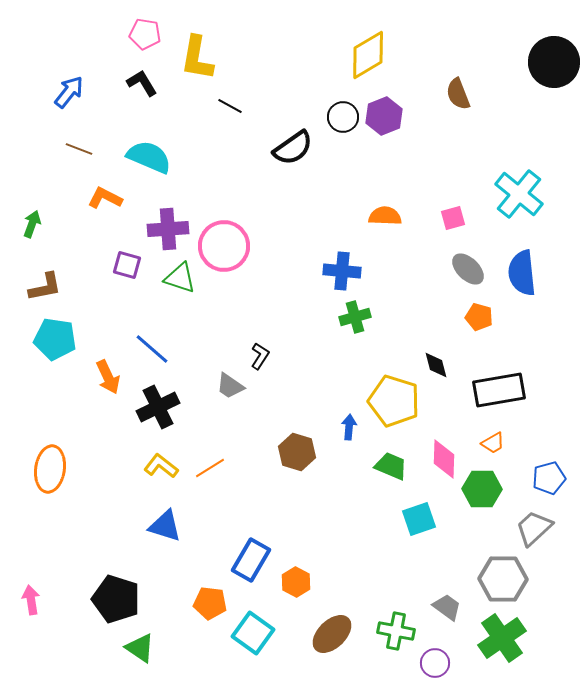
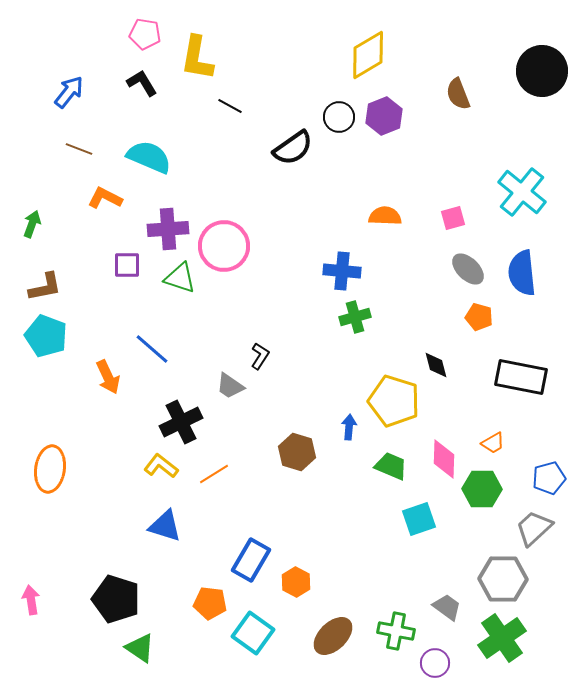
black circle at (554, 62): moved 12 px left, 9 px down
black circle at (343, 117): moved 4 px left
cyan cross at (519, 194): moved 3 px right, 2 px up
purple square at (127, 265): rotated 16 degrees counterclockwise
cyan pentagon at (55, 339): moved 9 px left, 3 px up; rotated 12 degrees clockwise
black rectangle at (499, 390): moved 22 px right, 13 px up; rotated 21 degrees clockwise
black cross at (158, 407): moved 23 px right, 15 px down
orange line at (210, 468): moved 4 px right, 6 px down
brown ellipse at (332, 634): moved 1 px right, 2 px down
